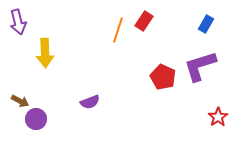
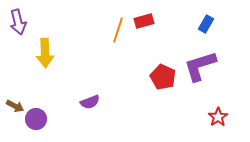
red rectangle: rotated 42 degrees clockwise
brown arrow: moved 5 px left, 5 px down
